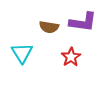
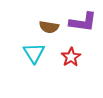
cyan triangle: moved 12 px right
